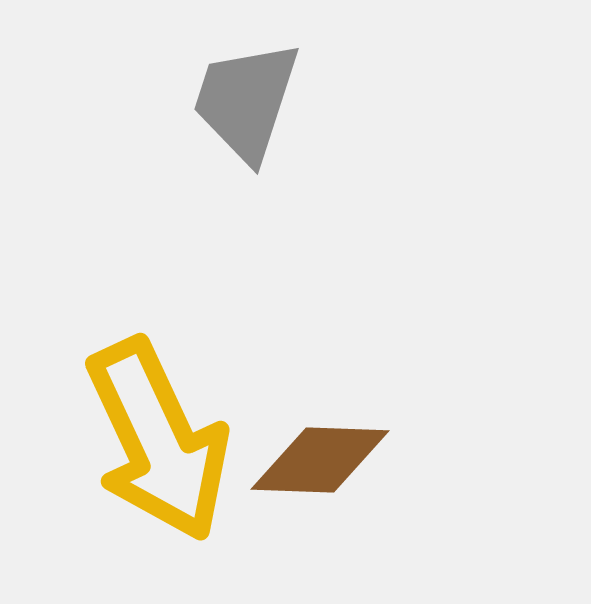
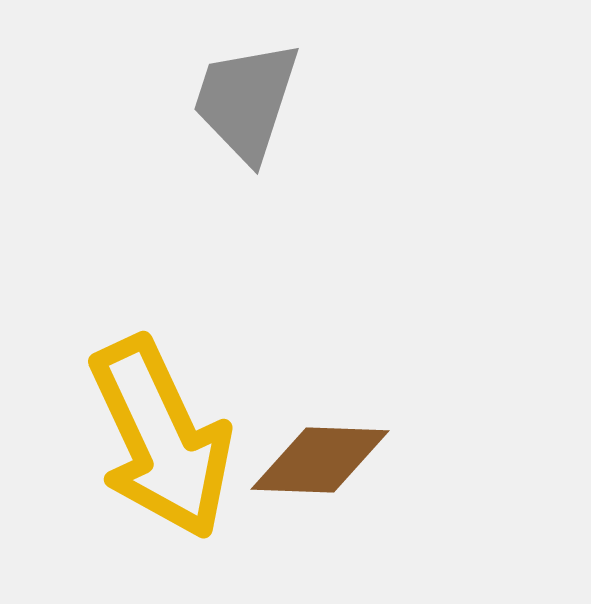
yellow arrow: moved 3 px right, 2 px up
